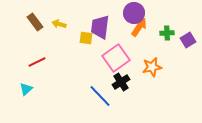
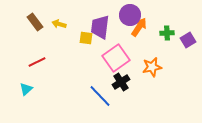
purple circle: moved 4 px left, 2 px down
